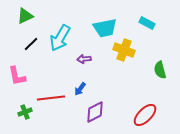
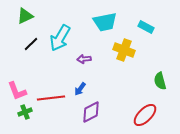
cyan rectangle: moved 1 px left, 4 px down
cyan trapezoid: moved 6 px up
green semicircle: moved 11 px down
pink L-shape: moved 15 px down; rotated 10 degrees counterclockwise
purple diamond: moved 4 px left
